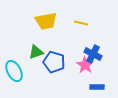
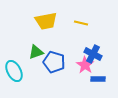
blue rectangle: moved 1 px right, 8 px up
